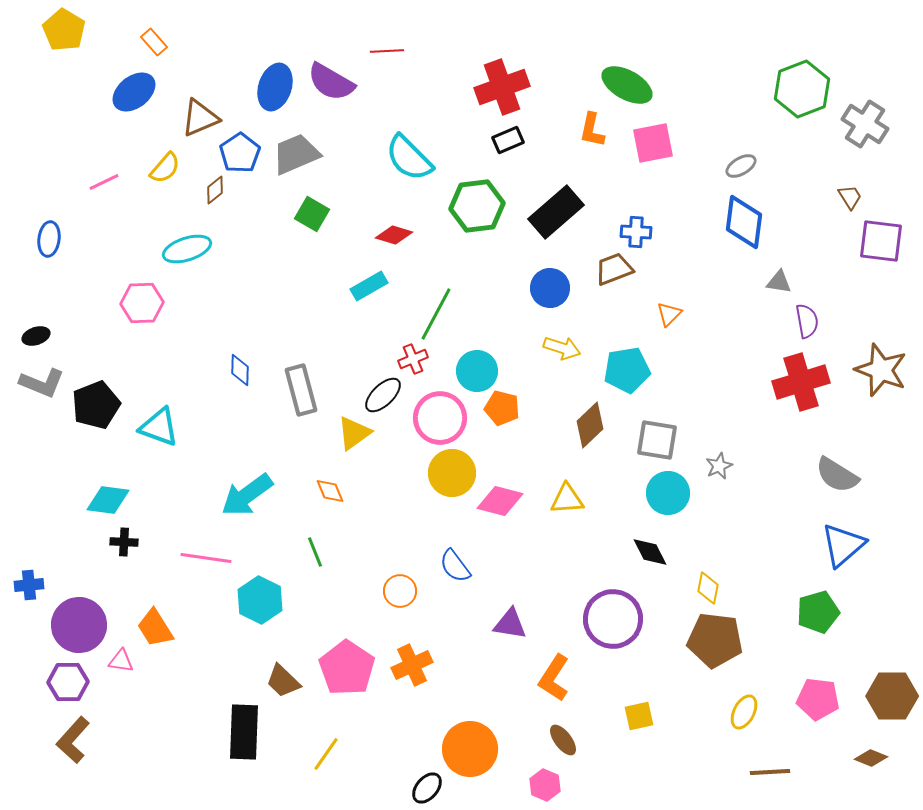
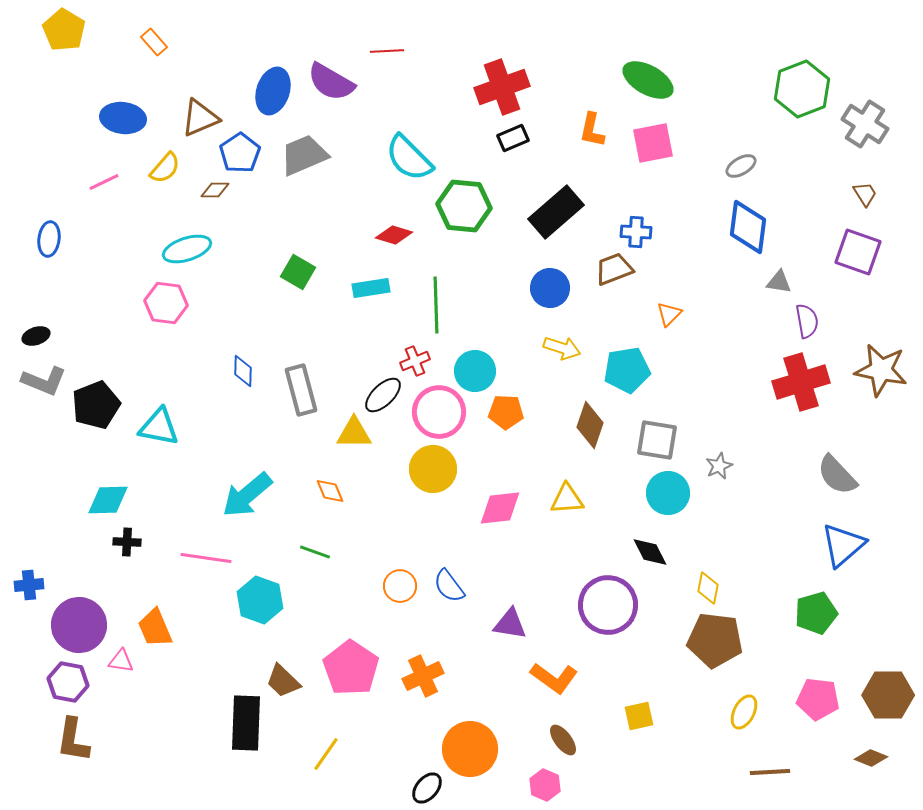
green ellipse at (627, 85): moved 21 px right, 5 px up
blue ellipse at (275, 87): moved 2 px left, 4 px down
blue ellipse at (134, 92): moved 11 px left, 26 px down; rotated 45 degrees clockwise
black rectangle at (508, 140): moved 5 px right, 2 px up
gray trapezoid at (296, 154): moved 8 px right, 1 px down
brown diamond at (215, 190): rotated 40 degrees clockwise
brown trapezoid at (850, 197): moved 15 px right, 3 px up
green hexagon at (477, 206): moved 13 px left; rotated 12 degrees clockwise
green square at (312, 214): moved 14 px left, 58 px down
blue diamond at (744, 222): moved 4 px right, 5 px down
purple square at (881, 241): moved 23 px left, 11 px down; rotated 12 degrees clockwise
cyan rectangle at (369, 286): moved 2 px right, 2 px down; rotated 21 degrees clockwise
pink hexagon at (142, 303): moved 24 px right; rotated 9 degrees clockwise
green line at (436, 314): moved 9 px up; rotated 30 degrees counterclockwise
red cross at (413, 359): moved 2 px right, 2 px down
blue diamond at (240, 370): moved 3 px right, 1 px down
brown star at (881, 370): rotated 10 degrees counterclockwise
cyan circle at (477, 371): moved 2 px left
gray L-shape at (42, 383): moved 2 px right, 2 px up
orange pentagon at (502, 408): moved 4 px right, 4 px down; rotated 12 degrees counterclockwise
pink circle at (440, 418): moved 1 px left, 6 px up
brown diamond at (590, 425): rotated 27 degrees counterclockwise
cyan triangle at (159, 427): rotated 9 degrees counterclockwise
yellow triangle at (354, 433): rotated 36 degrees clockwise
yellow circle at (452, 473): moved 19 px left, 4 px up
gray semicircle at (837, 475): rotated 15 degrees clockwise
cyan arrow at (247, 495): rotated 4 degrees counterclockwise
cyan diamond at (108, 500): rotated 9 degrees counterclockwise
pink diamond at (500, 501): moved 7 px down; rotated 21 degrees counterclockwise
black cross at (124, 542): moved 3 px right
green line at (315, 552): rotated 48 degrees counterclockwise
blue semicircle at (455, 566): moved 6 px left, 20 px down
orange circle at (400, 591): moved 5 px up
cyan hexagon at (260, 600): rotated 6 degrees counterclockwise
green pentagon at (818, 612): moved 2 px left, 1 px down
purple circle at (613, 619): moved 5 px left, 14 px up
orange trapezoid at (155, 628): rotated 9 degrees clockwise
orange cross at (412, 665): moved 11 px right, 11 px down
pink pentagon at (347, 668): moved 4 px right
orange L-shape at (554, 678): rotated 87 degrees counterclockwise
purple hexagon at (68, 682): rotated 12 degrees clockwise
brown hexagon at (892, 696): moved 4 px left, 1 px up
black rectangle at (244, 732): moved 2 px right, 9 px up
brown L-shape at (73, 740): rotated 33 degrees counterclockwise
